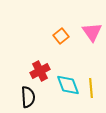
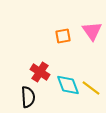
pink triangle: moved 1 px up
orange square: moved 2 px right; rotated 28 degrees clockwise
red cross: moved 1 px down; rotated 30 degrees counterclockwise
yellow line: rotated 48 degrees counterclockwise
